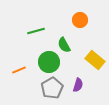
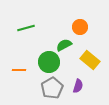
orange circle: moved 7 px down
green line: moved 10 px left, 3 px up
green semicircle: rotated 91 degrees clockwise
yellow rectangle: moved 5 px left
orange line: rotated 24 degrees clockwise
purple semicircle: moved 1 px down
